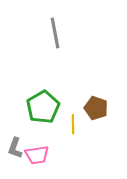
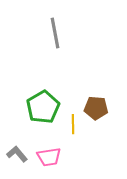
brown pentagon: rotated 15 degrees counterclockwise
gray L-shape: moved 2 px right, 6 px down; rotated 120 degrees clockwise
pink trapezoid: moved 12 px right, 2 px down
